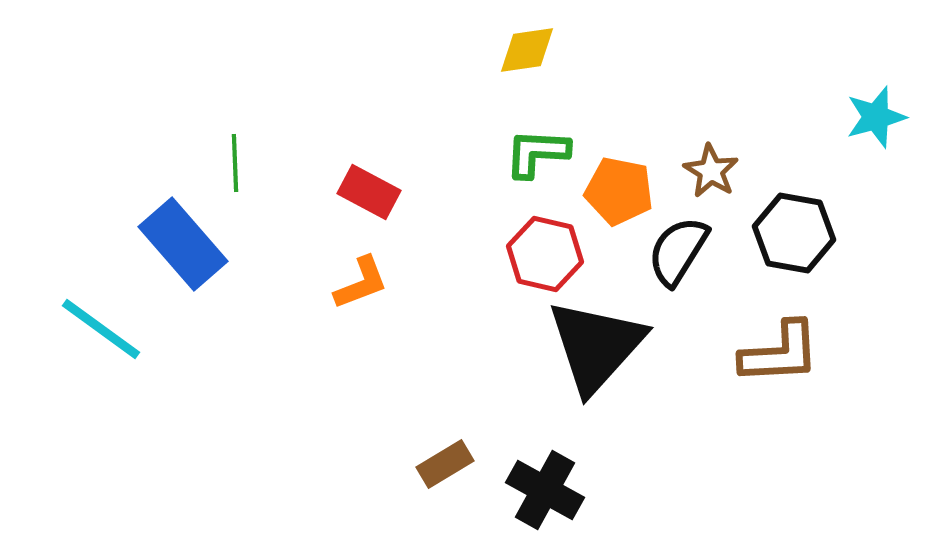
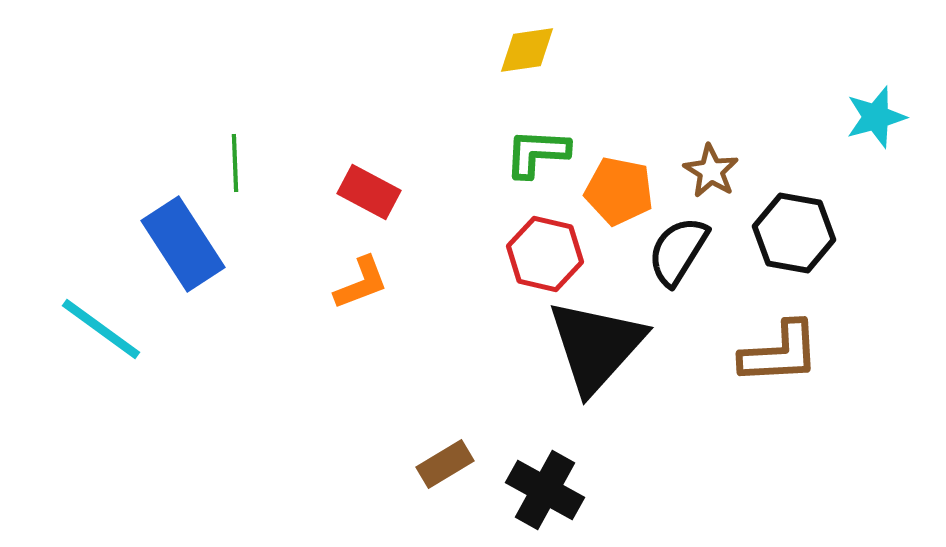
blue rectangle: rotated 8 degrees clockwise
